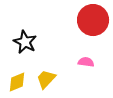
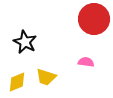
red circle: moved 1 px right, 1 px up
yellow trapezoid: moved 2 px up; rotated 115 degrees counterclockwise
